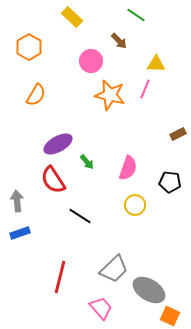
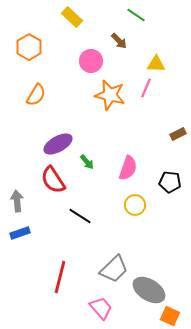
pink line: moved 1 px right, 1 px up
